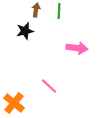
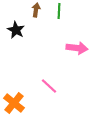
black star: moved 9 px left, 1 px up; rotated 30 degrees counterclockwise
